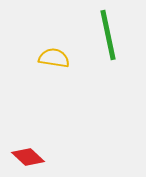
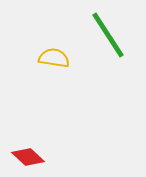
green line: rotated 21 degrees counterclockwise
